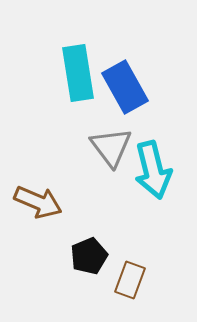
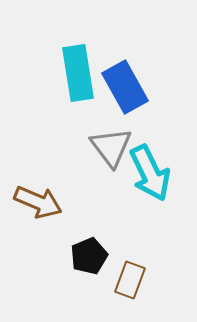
cyan arrow: moved 3 px left, 3 px down; rotated 12 degrees counterclockwise
